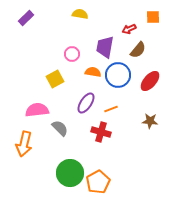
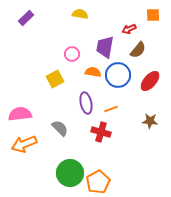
orange square: moved 2 px up
purple ellipse: rotated 45 degrees counterclockwise
pink semicircle: moved 17 px left, 4 px down
orange arrow: rotated 55 degrees clockwise
